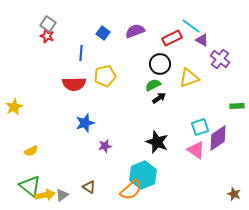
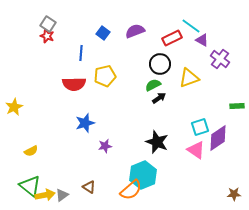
brown star: rotated 24 degrees counterclockwise
